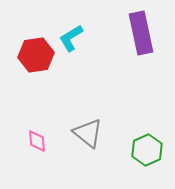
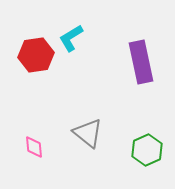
purple rectangle: moved 29 px down
pink diamond: moved 3 px left, 6 px down
